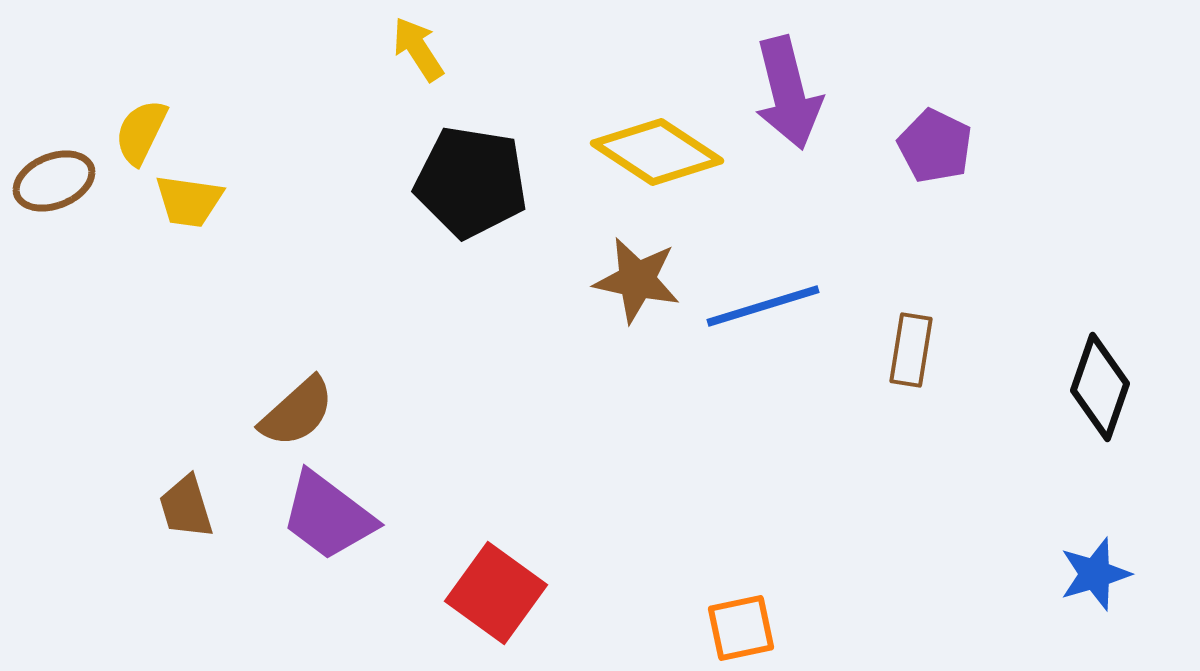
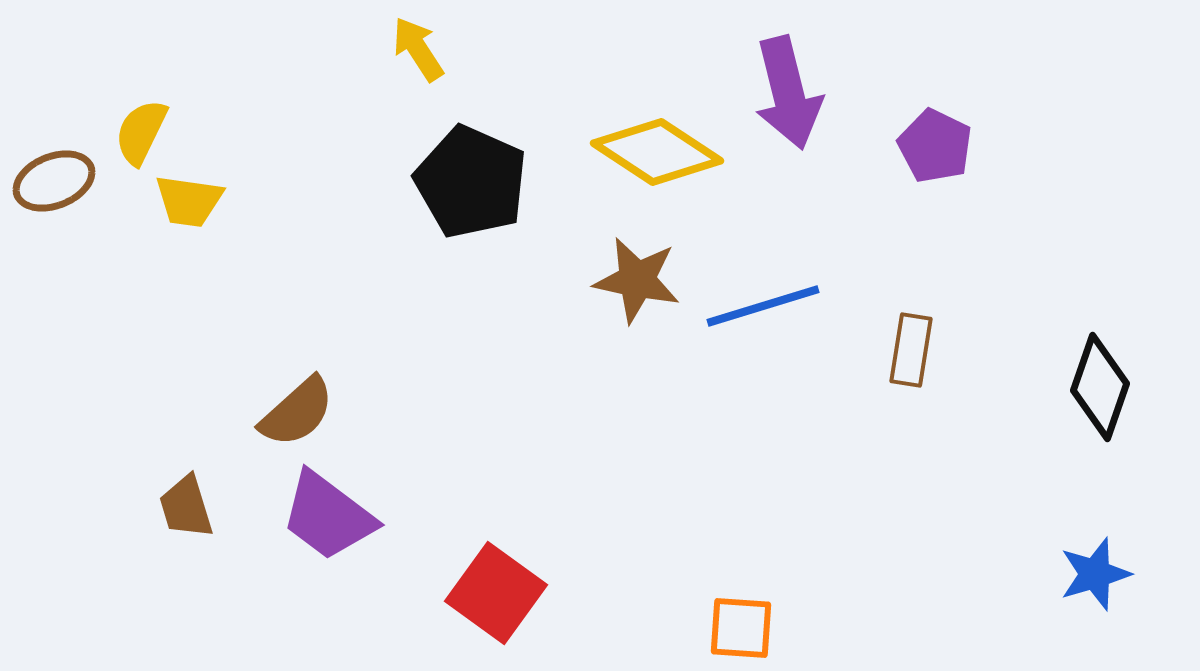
black pentagon: rotated 15 degrees clockwise
orange square: rotated 16 degrees clockwise
